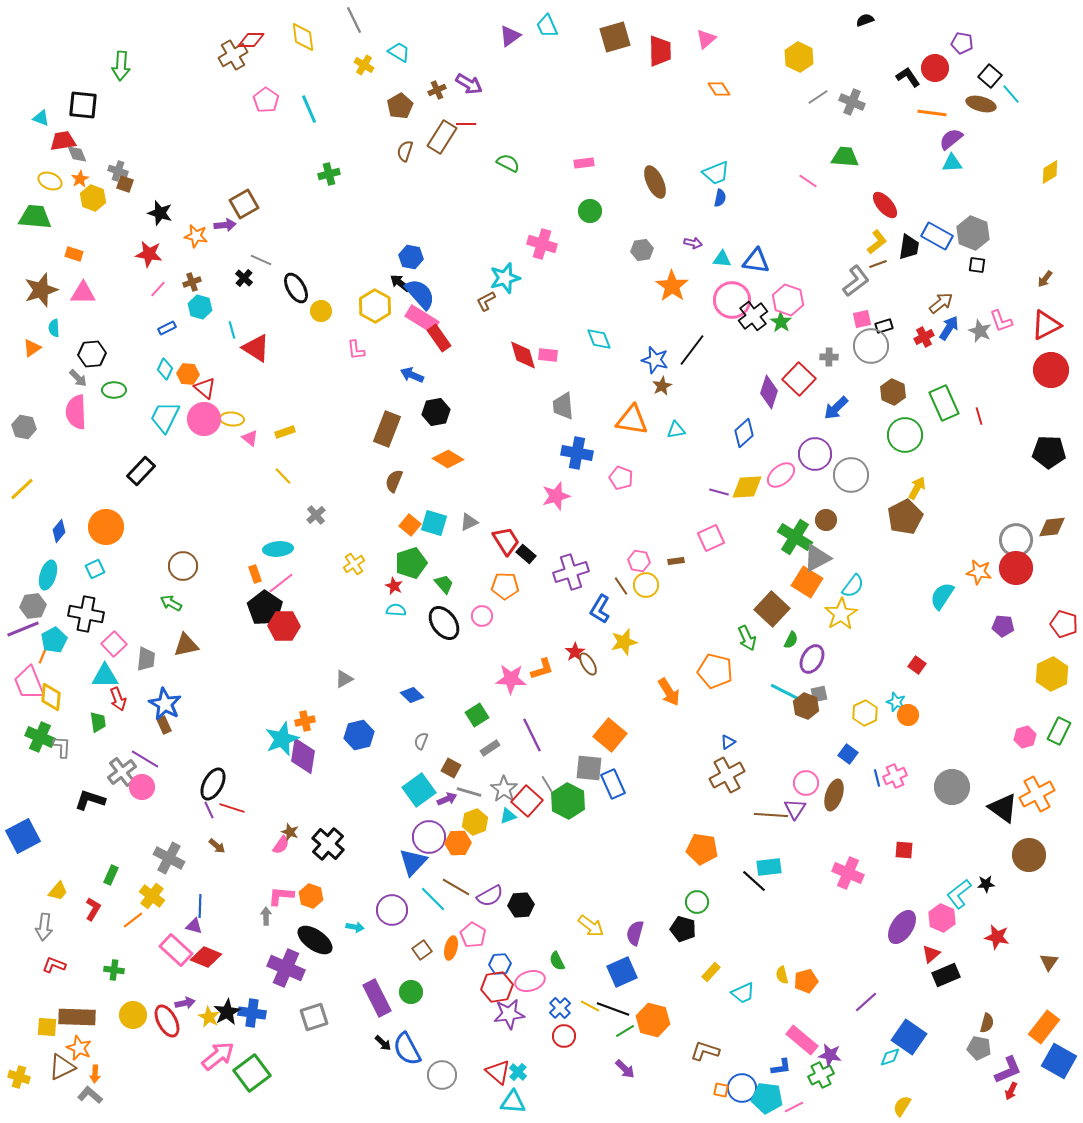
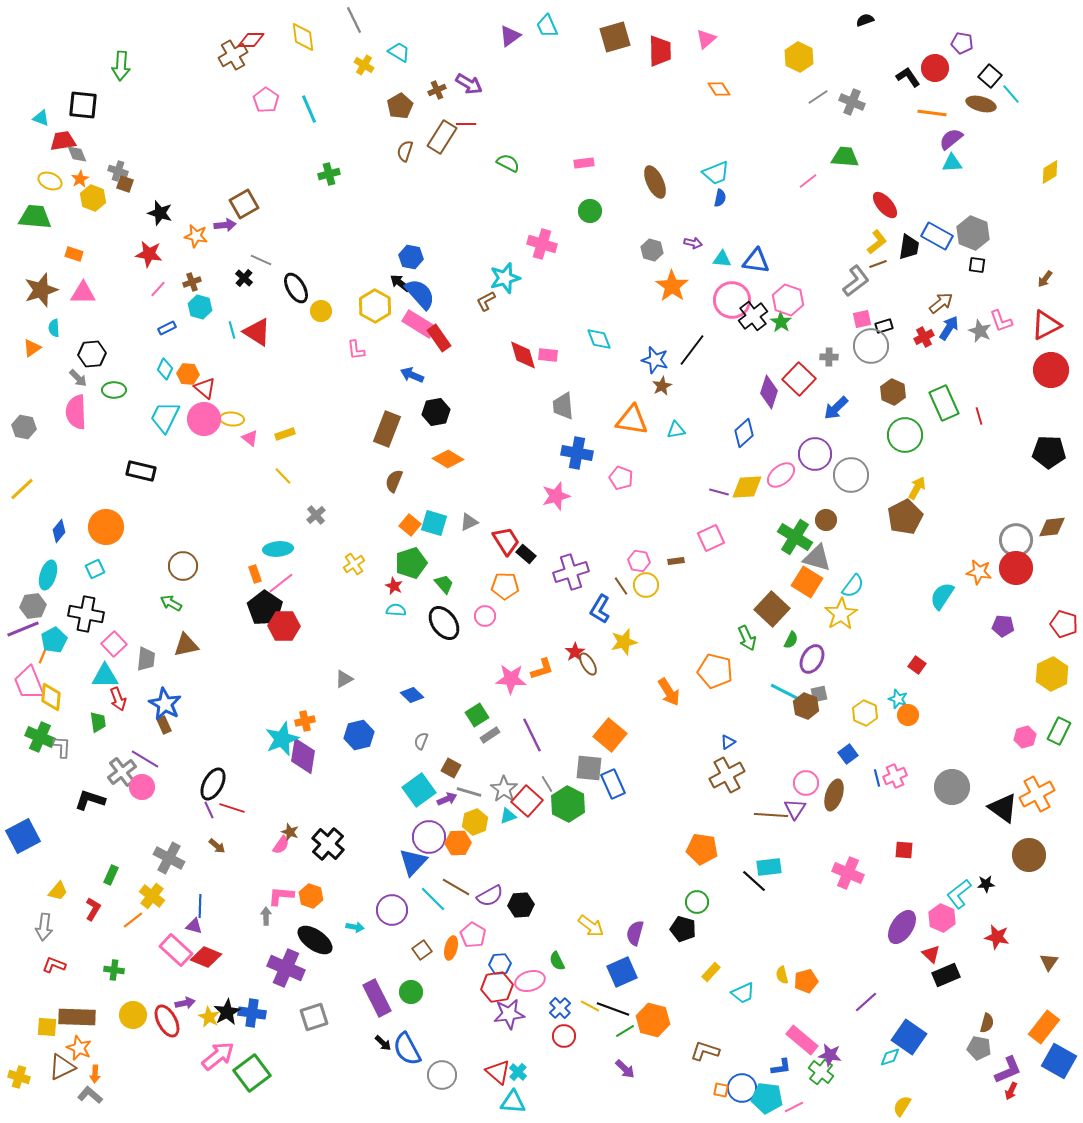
pink line at (808, 181): rotated 72 degrees counterclockwise
gray hexagon at (642, 250): moved 10 px right; rotated 25 degrees clockwise
pink rectangle at (422, 319): moved 3 px left, 5 px down
red triangle at (256, 348): moved 1 px right, 16 px up
yellow rectangle at (285, 432): moved 2 px down
black rectangle at (141, 471): rotated 60 degrees clockwise
gray triangle at (817, 558): rotated 44 degrees clockwise
pink circle at (482, 616): moved 3 px right
cyan star at (896, 702): moved 2 px right, 3 px up
yellow hexagon at (865, 713): rotated 10 degrees counterclockwise
gray rectangle at (490, 748): moved 13 px up
blue square at (848, 754): rotated 18 degrees clockwise
green hexagon at (568, 801): moved 3 px down
red triangle at (931, 954): rotated 36 degrees counterclockwise
green cross at (821, 1075): moved 3 px up; rotated 25 degrees counterclockwise
